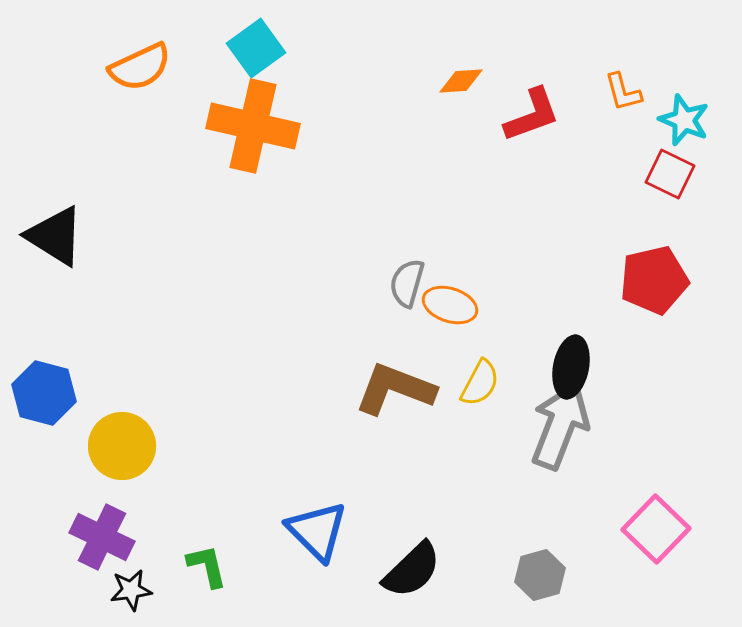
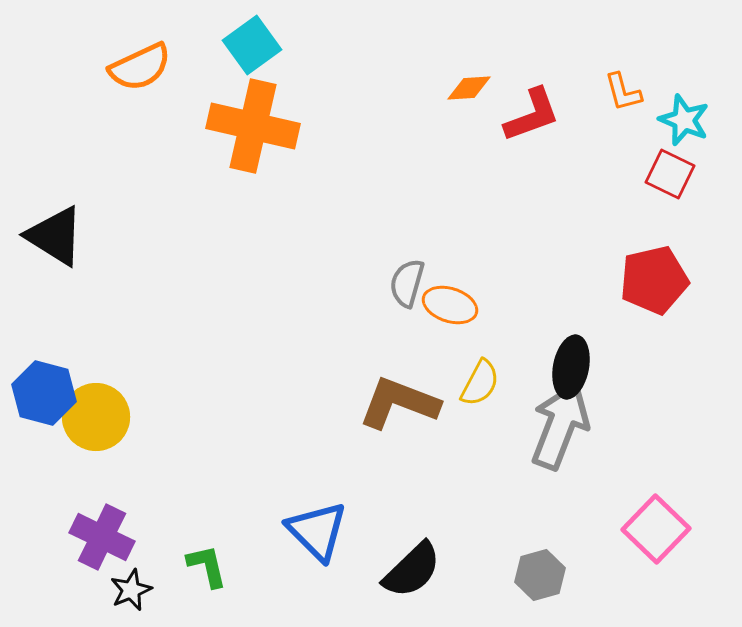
cyan square: moved 4 px left, 3 px up
orange diamond: moved 8 px right, 7 px down
brown L-shape: moved 4 px right, 14 px down
yellow circle: moved 26 px left, 29 px up
black star: rotated 15 degrees counterclockwise
